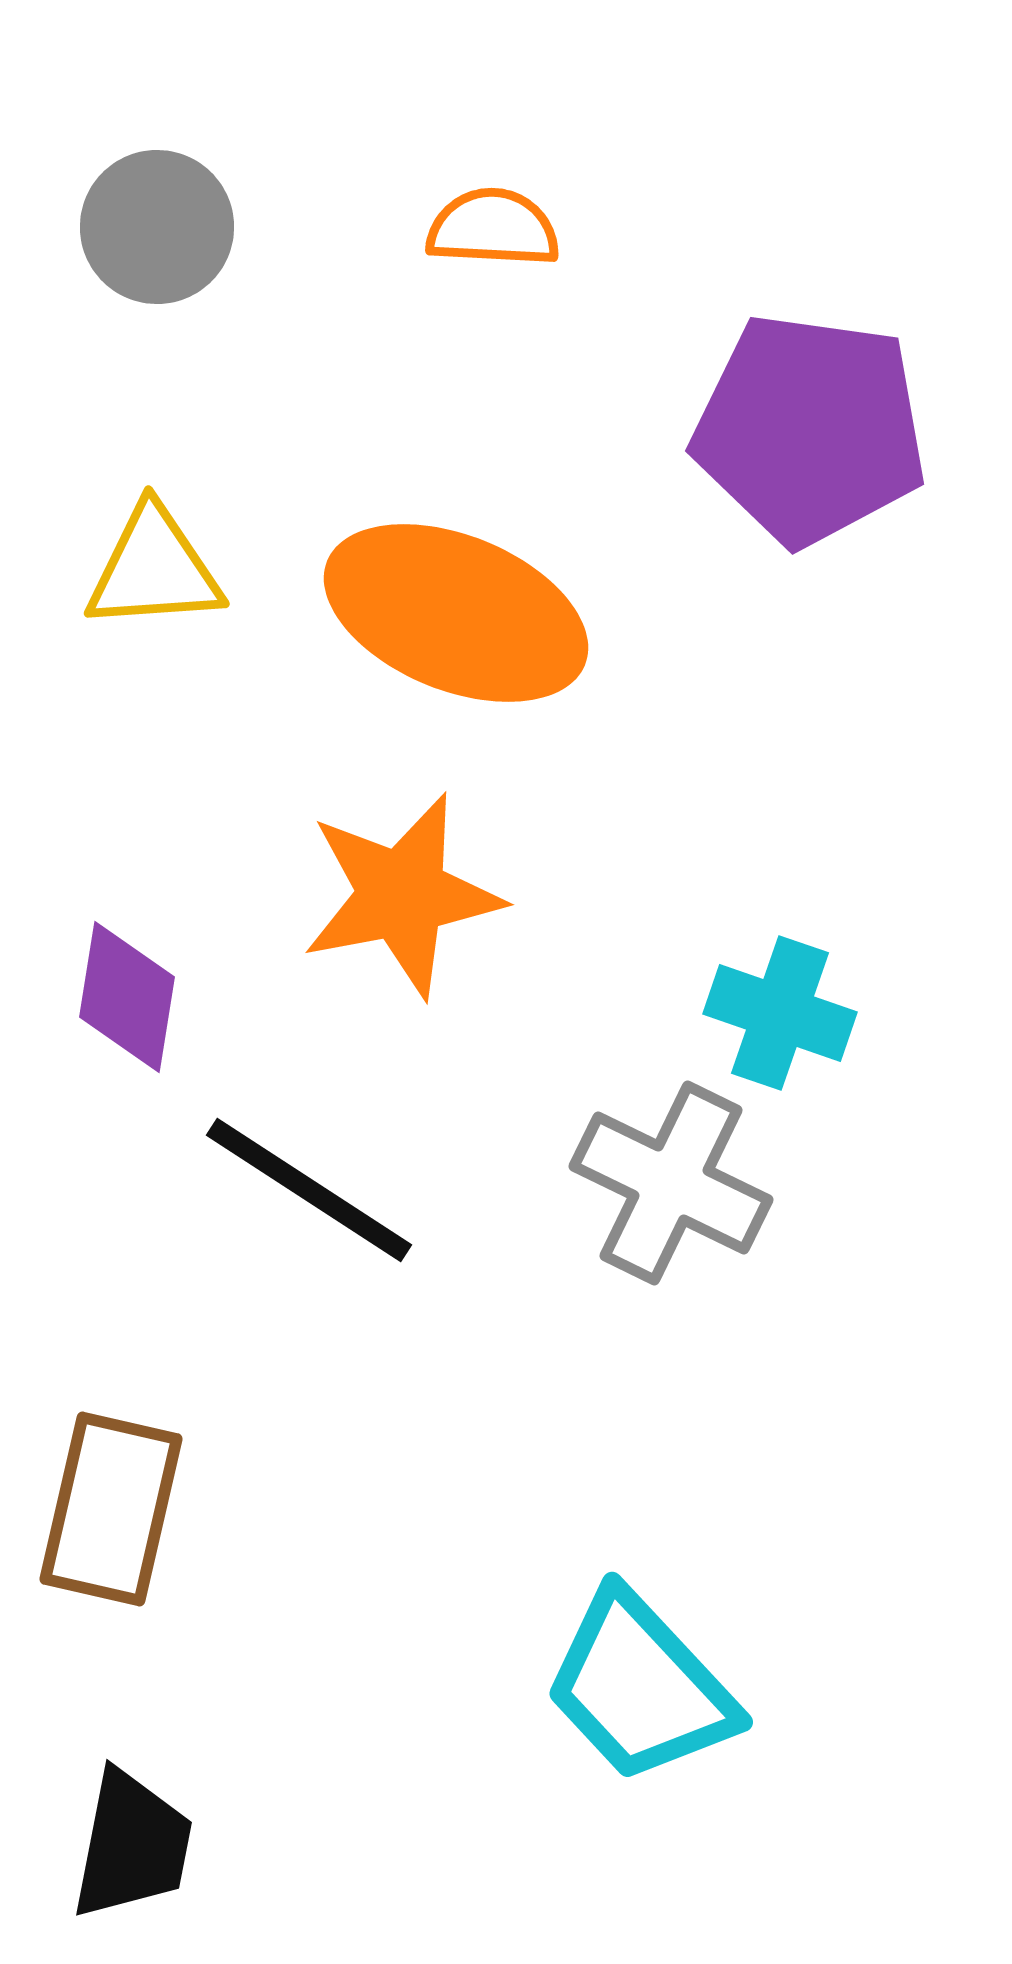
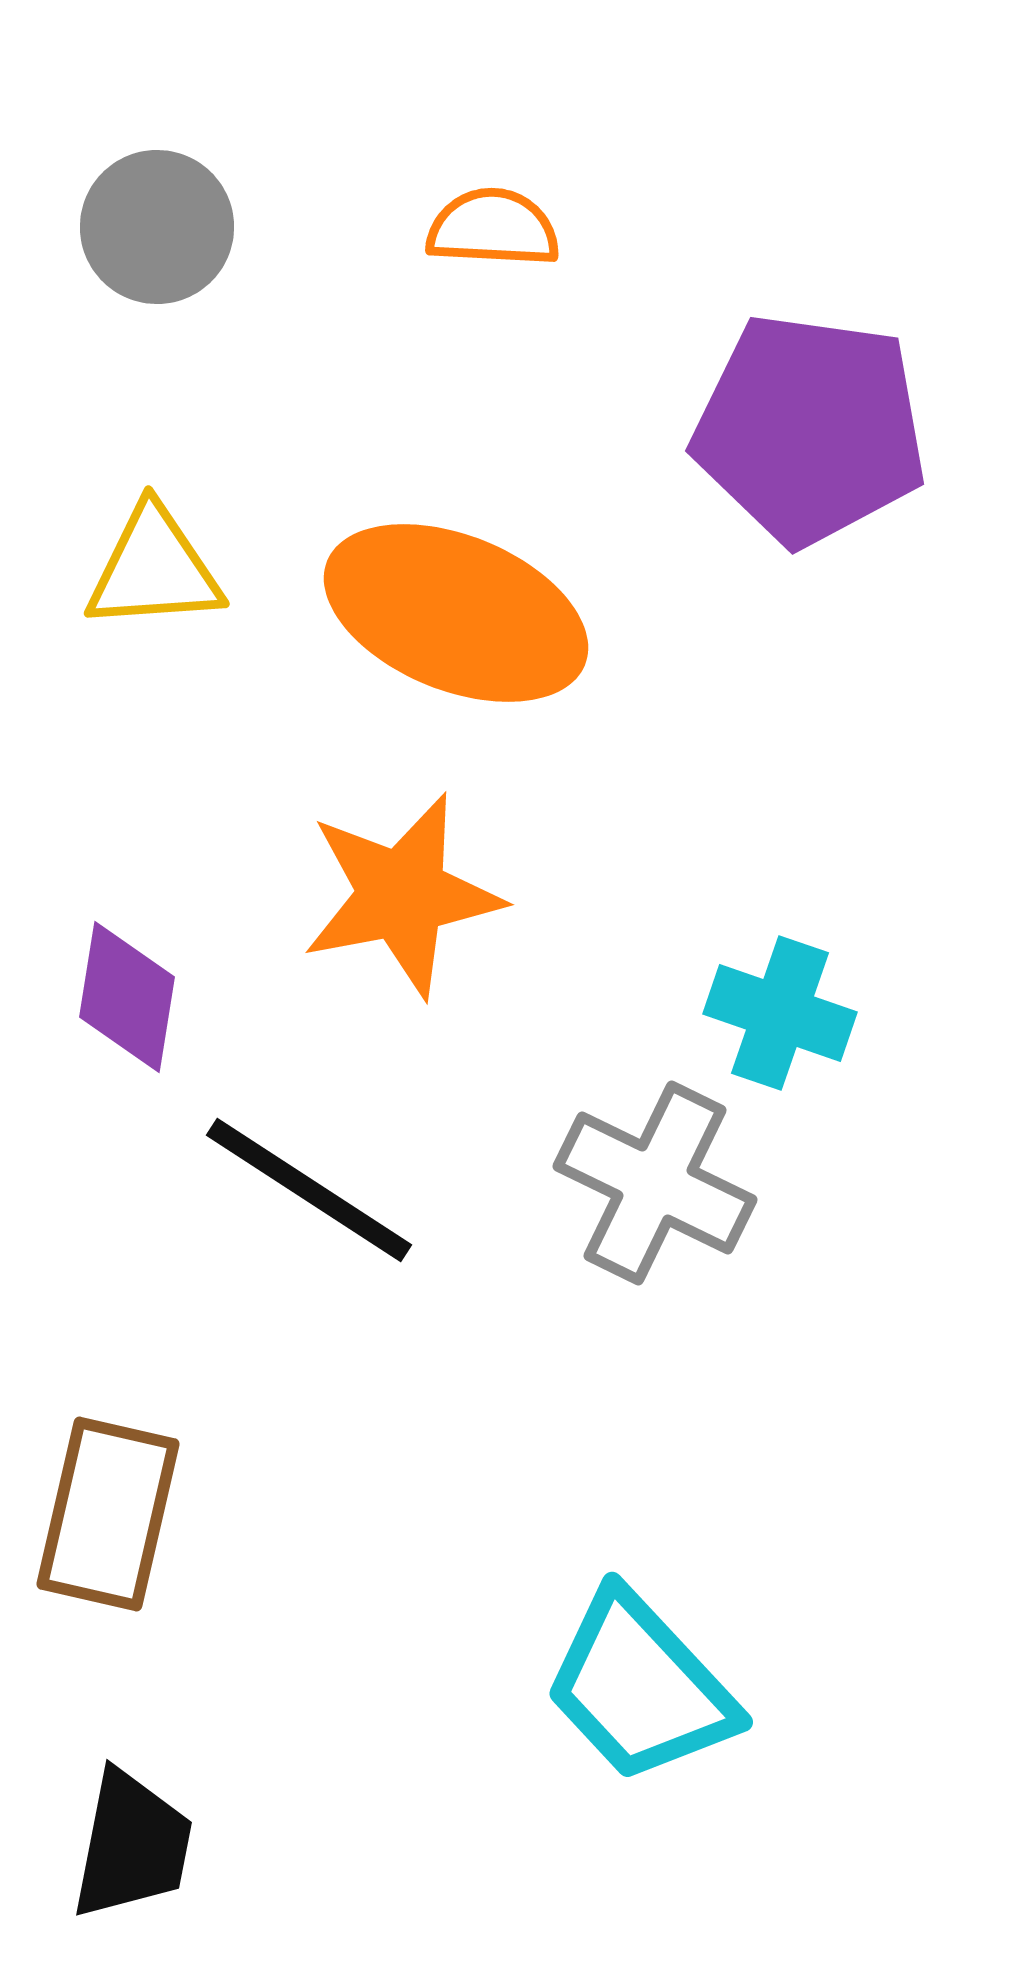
gray cross: moved 16 px left
brown rectangle: moved 3 px left, 5 px down
